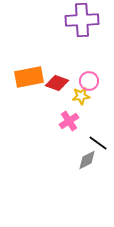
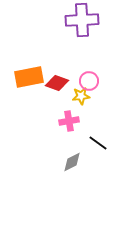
pink cross: rotated 24 degrees clockwise
gray diamond: moved 15 px left, 2 px down
